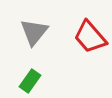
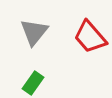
green rectangle: moved 3 px right, 2 px down
